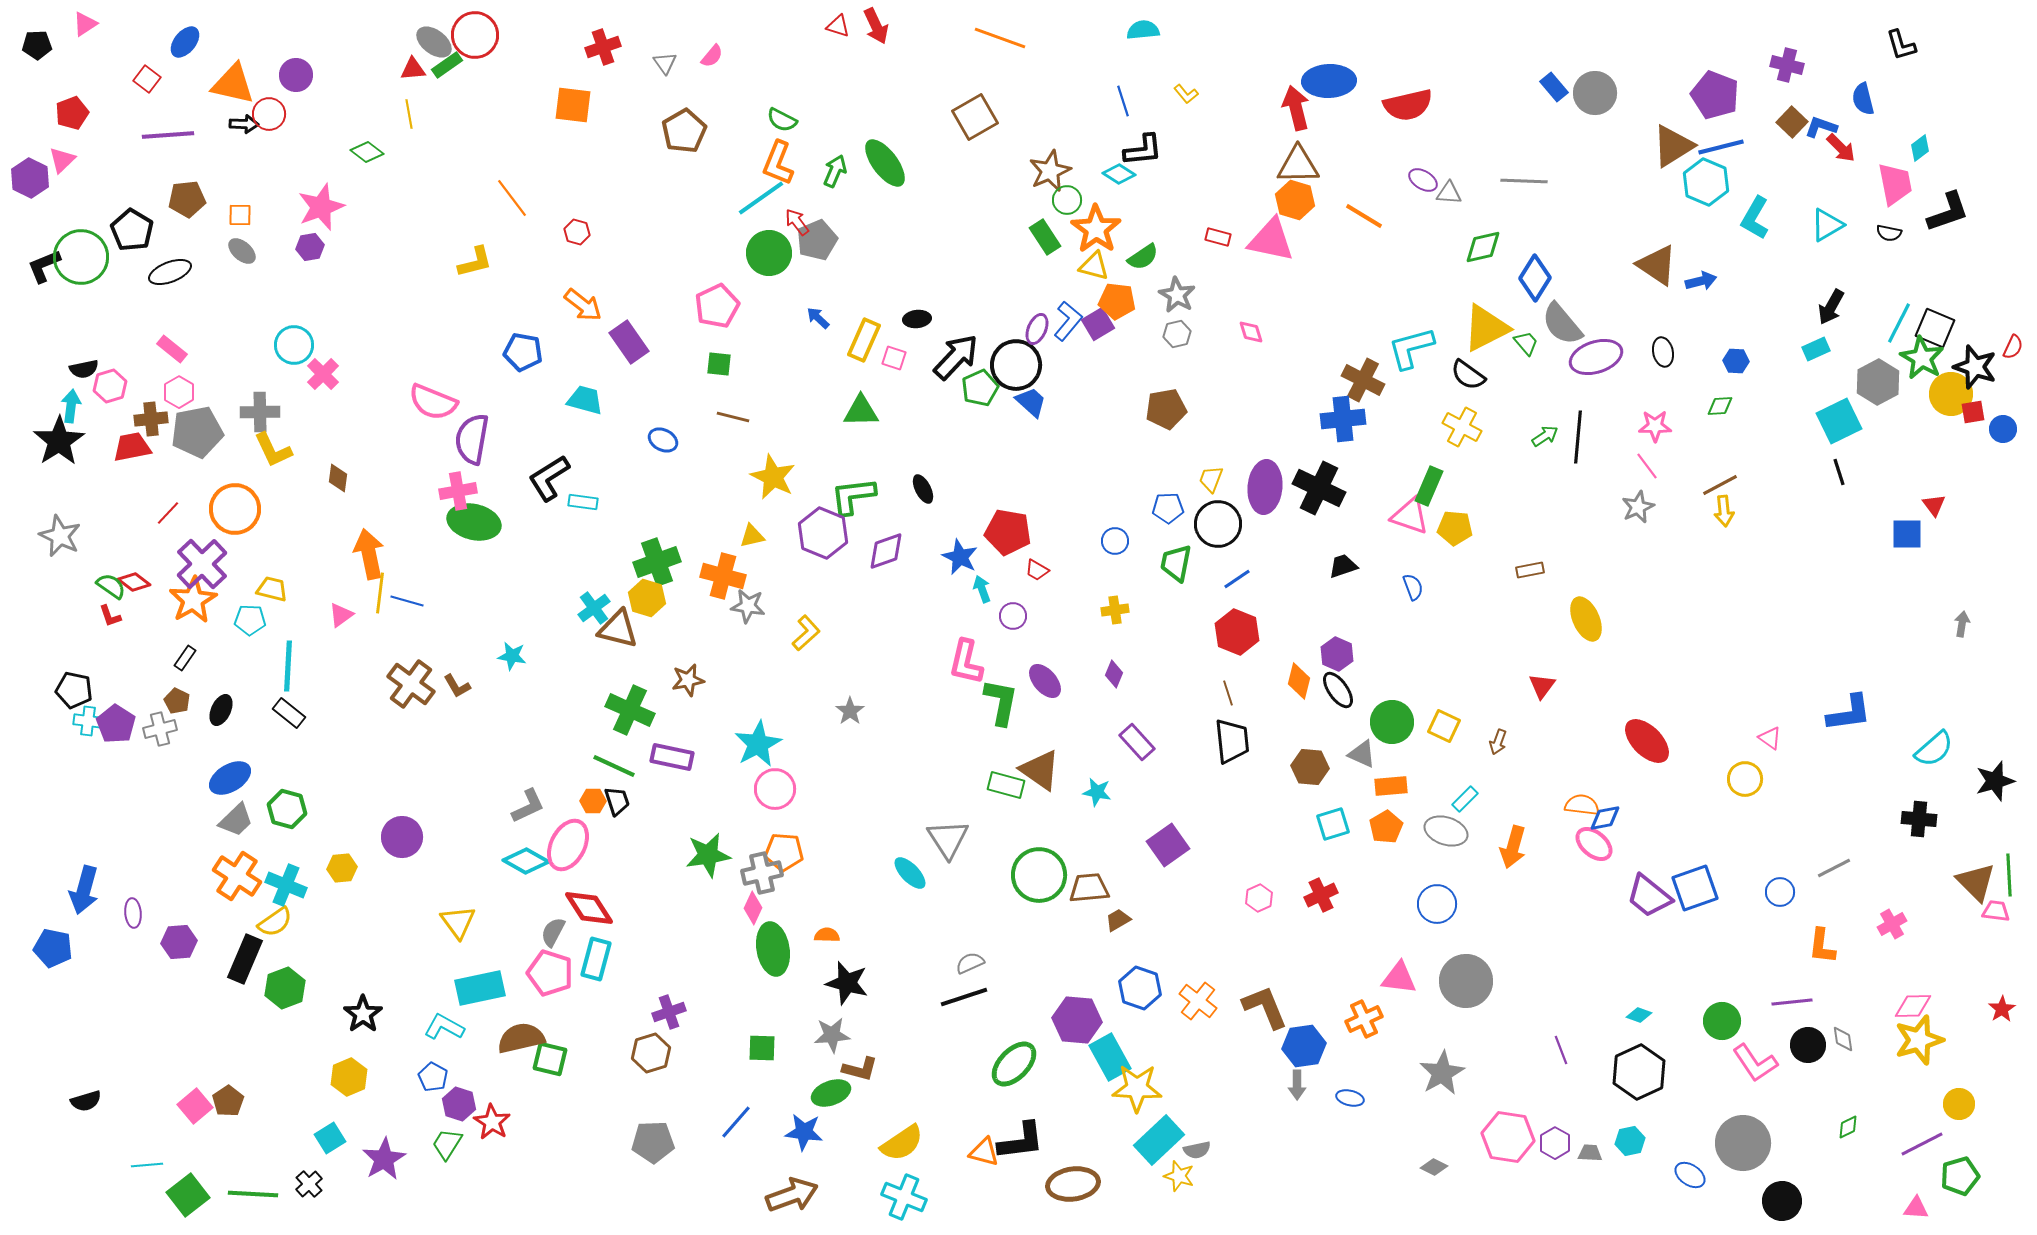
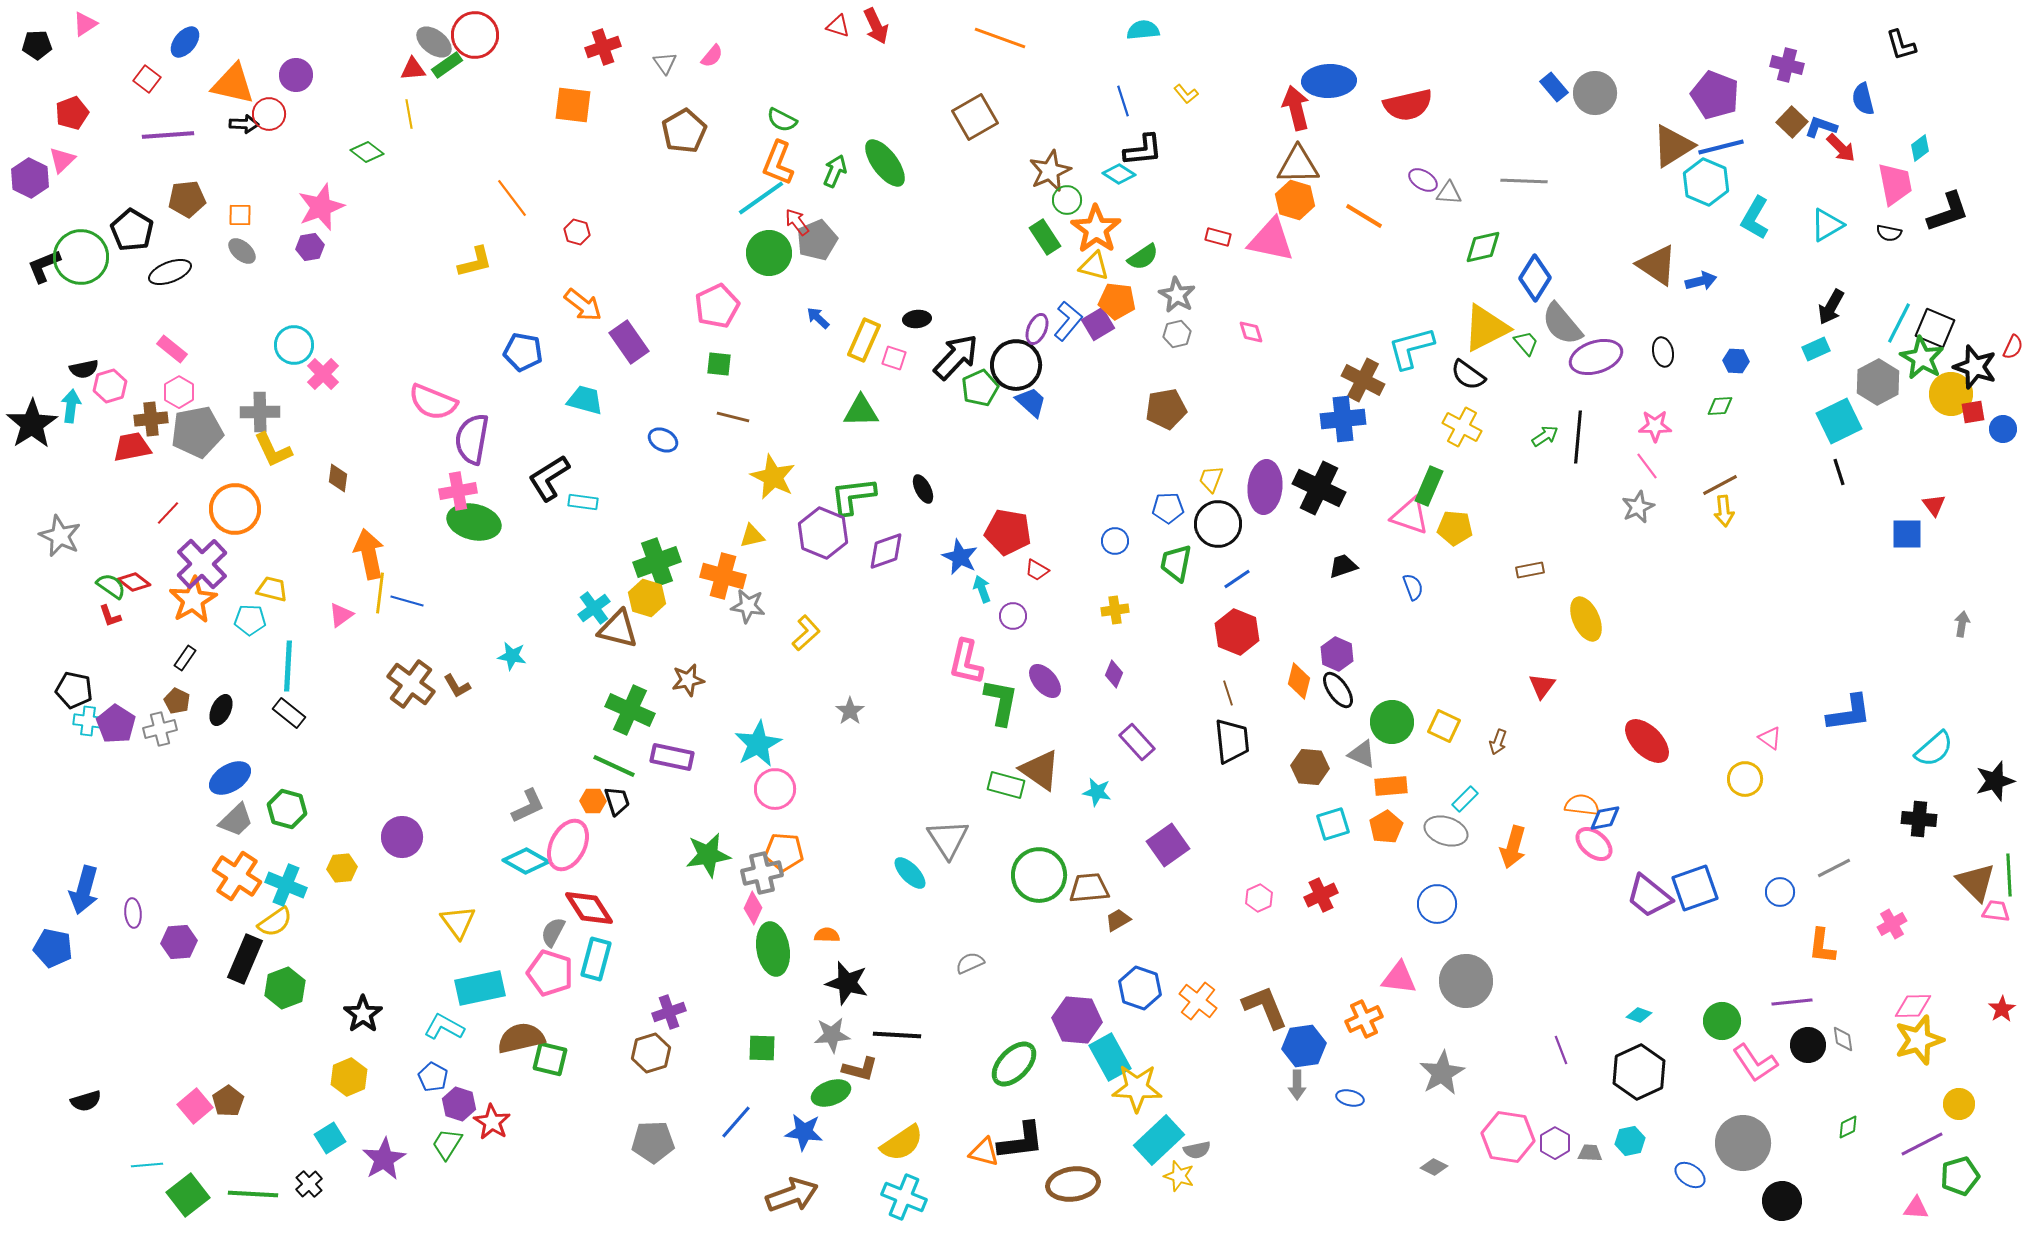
black star at (59, 441): moved 27 px left, 17 px up
black line at (964, 997): moved 67 px left, 38 px down; rotated 21 degrees clockwise
